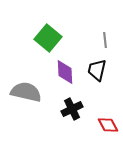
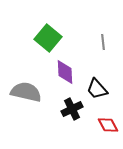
gray line: moved 2 px left, 2 px down
black trapezoid: moved 19 px down; rotated 55 degrees counterclockwise
